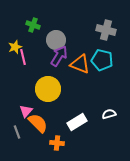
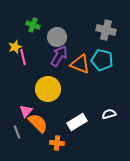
gray circle: moved 1 px right, 3 px up
